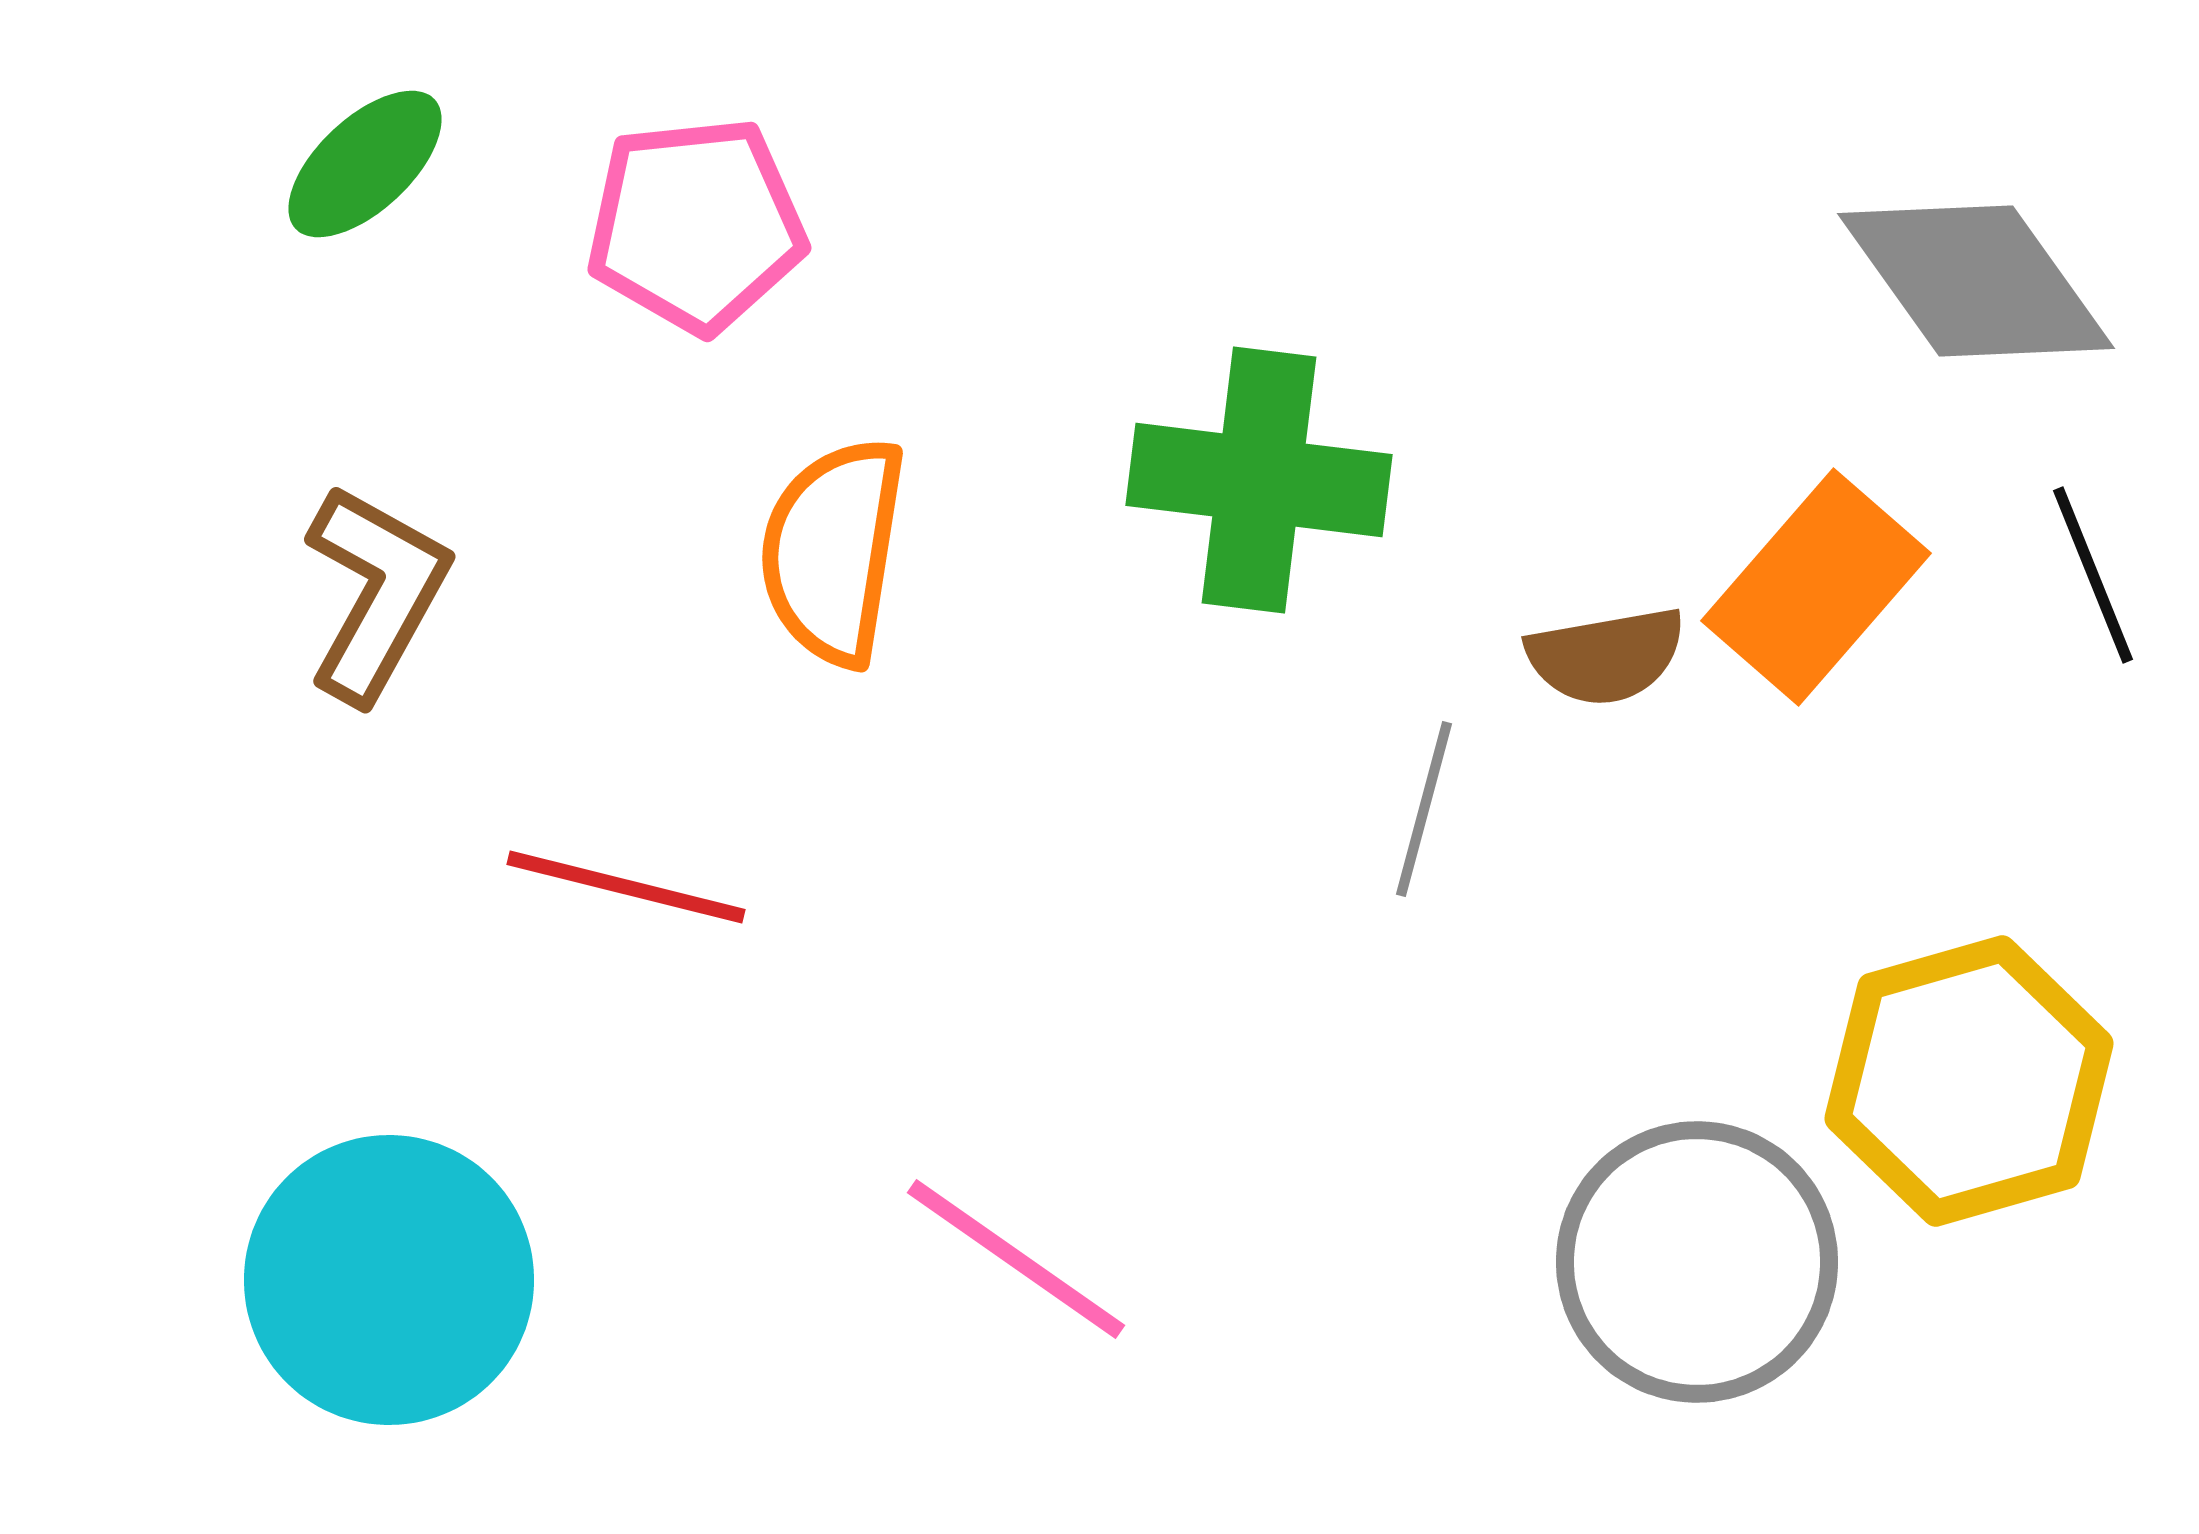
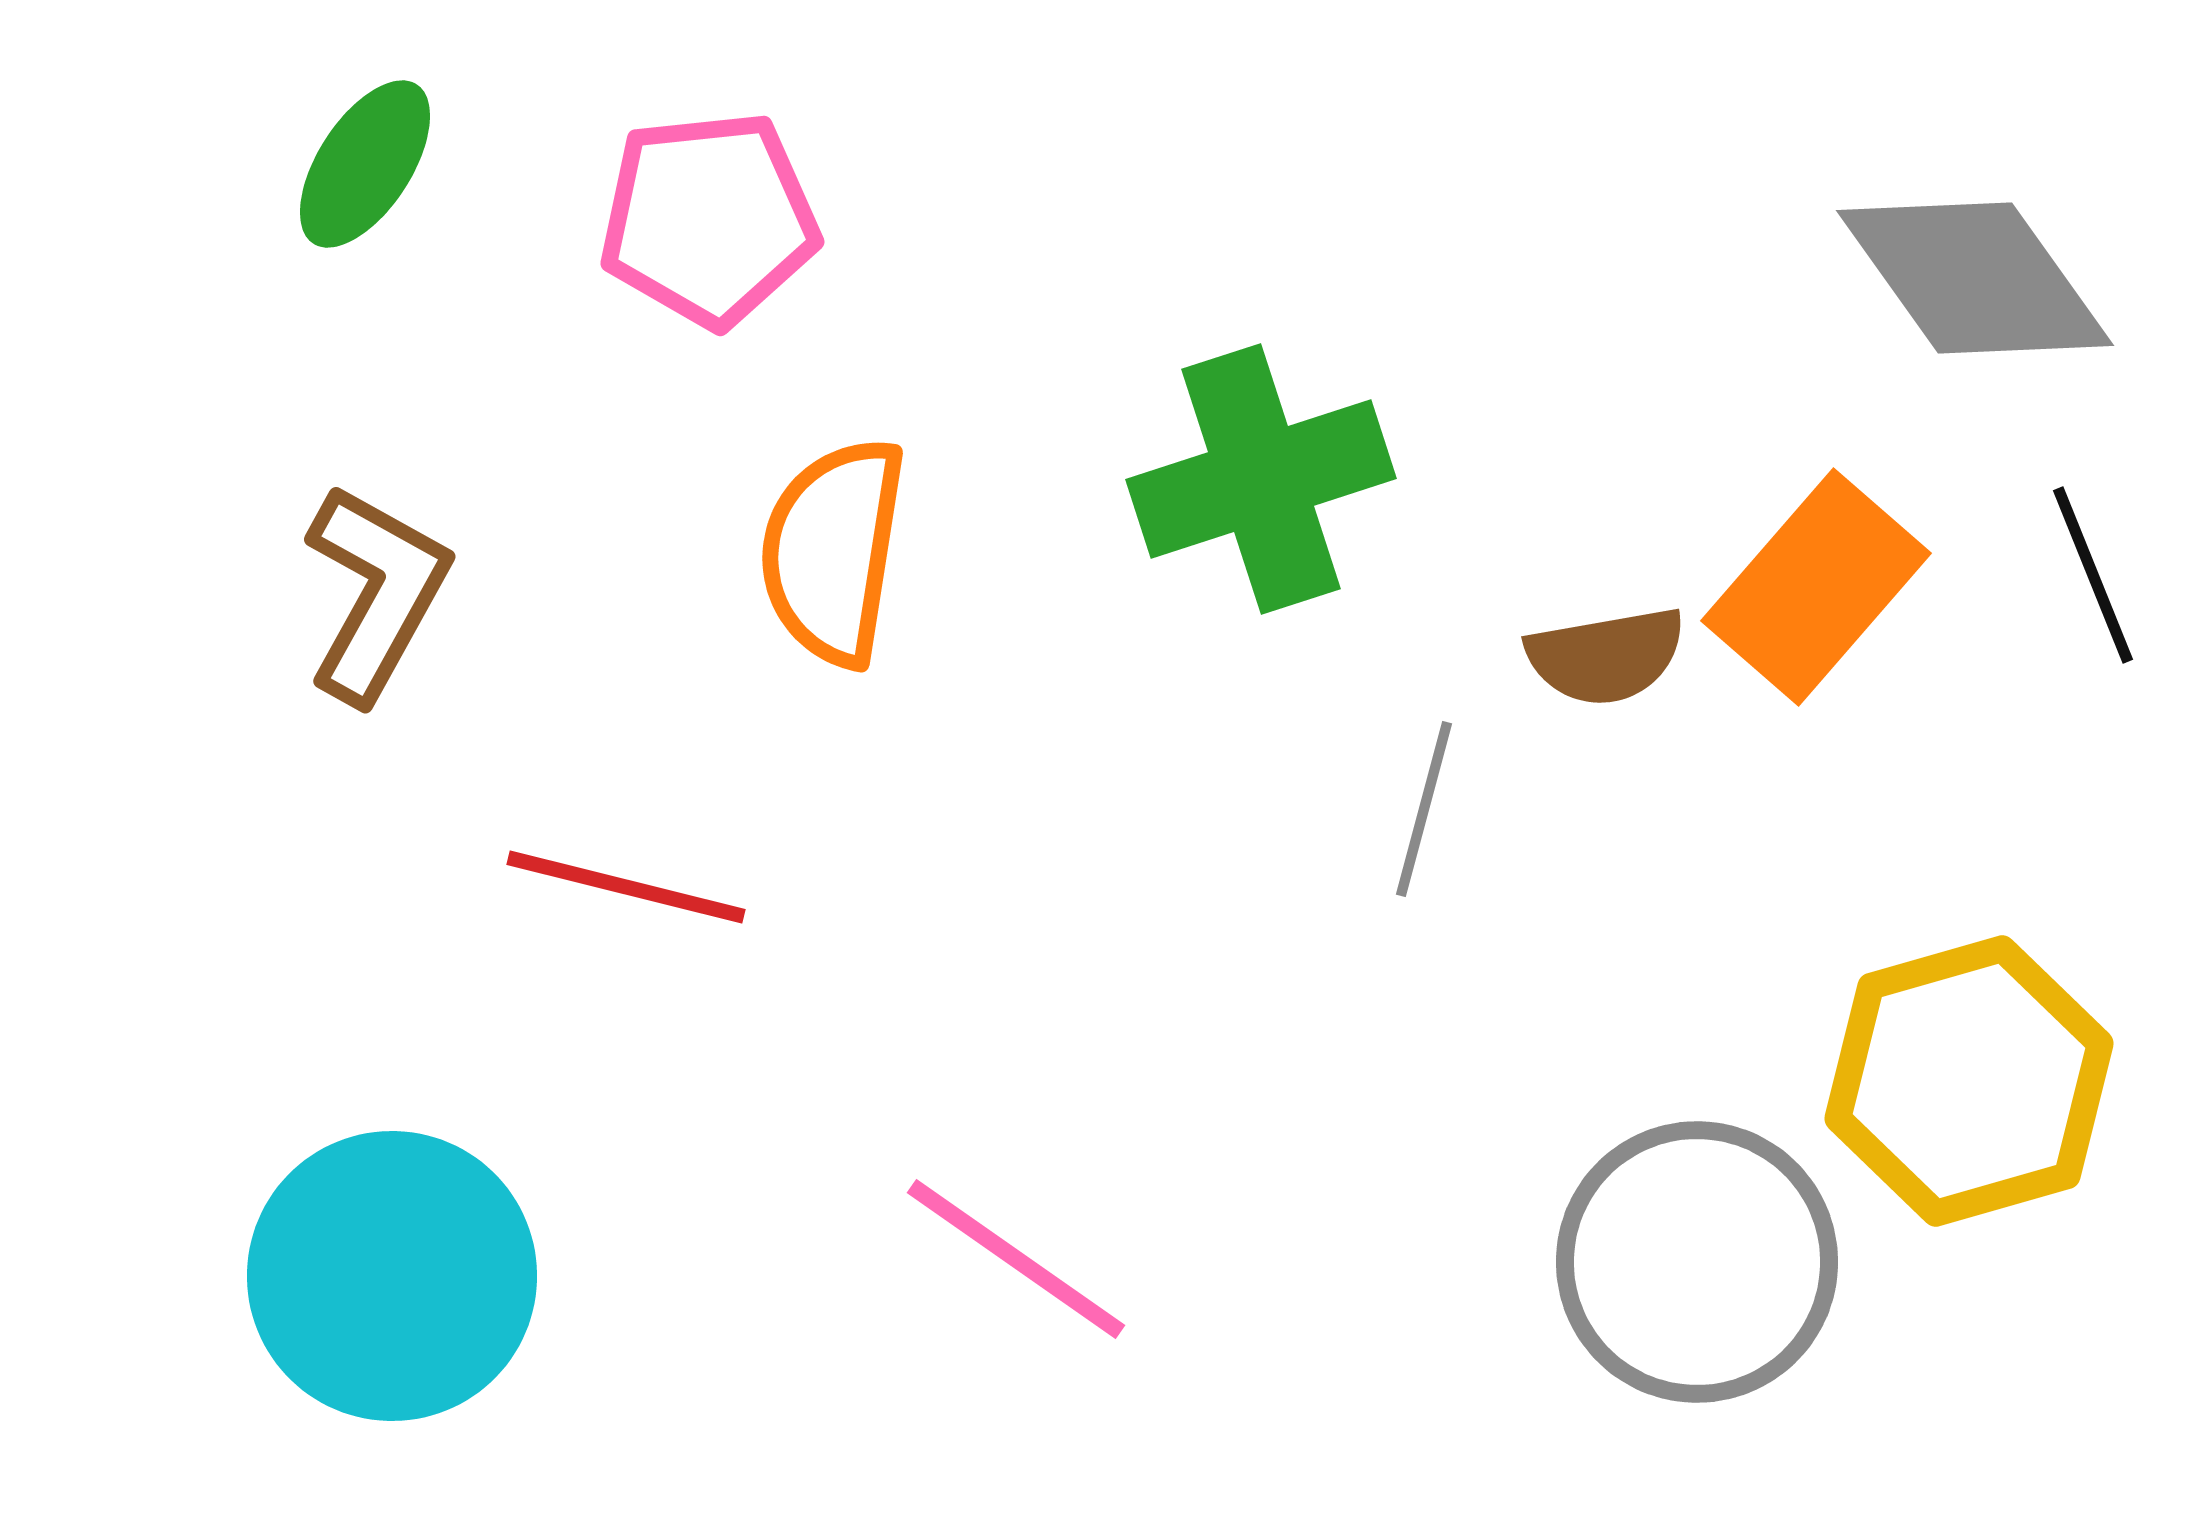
green ellipse: rotated 14 degrees counterclockwise
pink pentagon: moved 13 px right, 6 px up
gray diamond: moved 1 px left, 3 px up
green cross: moved 2 px right, 1 px up; rotated 25 degrees counterclockwise
cyan circle: moved 3 px right, 4 px up
